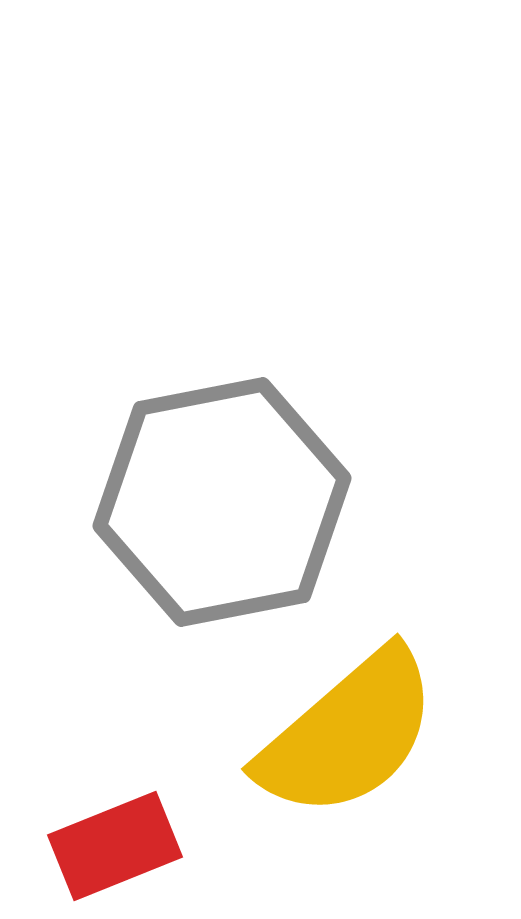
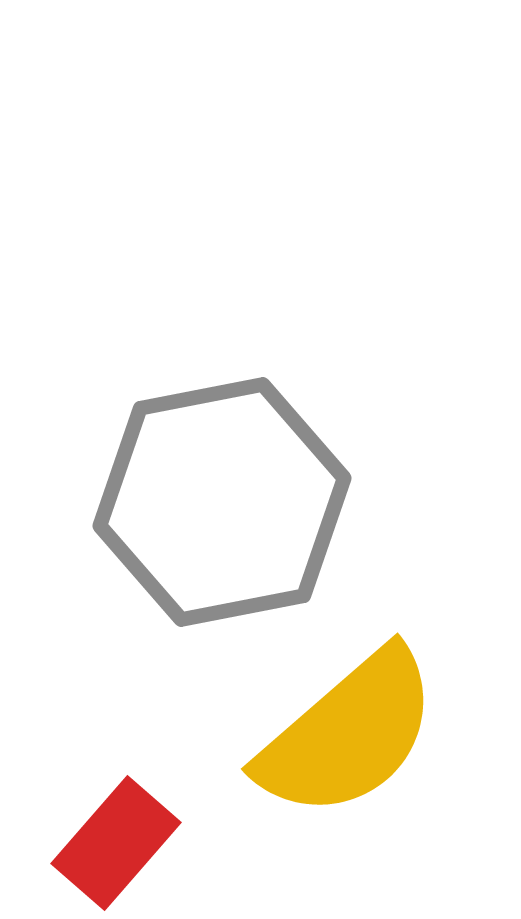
red rectangle: moved 1 px right, 3 px up; rotated 27 degrees counterclockwise
